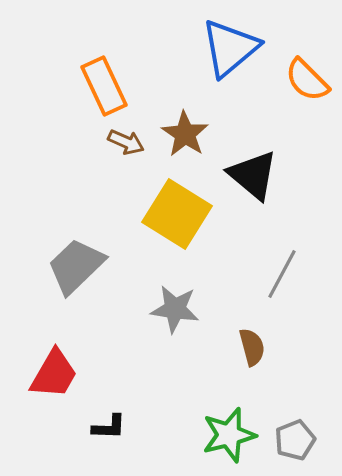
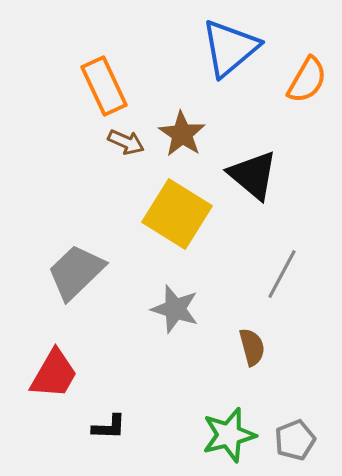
orange semicircle: rotated 105 degrees counterclockwise
brown star: moved 3 px left
gray trapezoid: moved 6 px down
gray star: rotated 9 degrees clockwise
